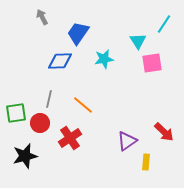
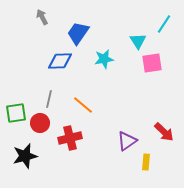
red cross: rotated 20 degrees clockwise
